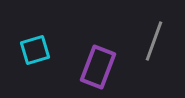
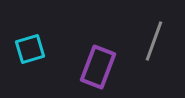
cyan square: moved 5 px left, 1 px up
